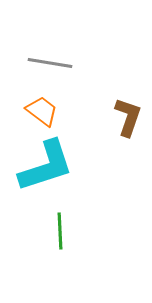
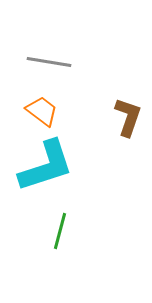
gray line: moved 1 px left, 1 px up
green line: rotated 18 degrees clockwise
